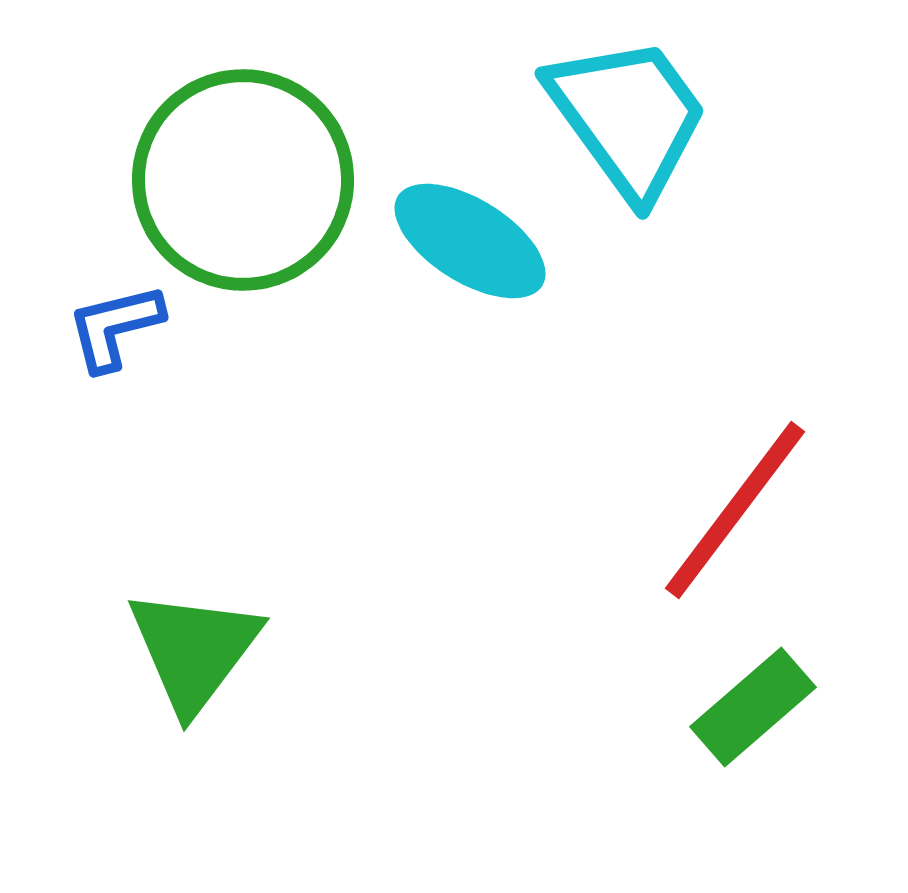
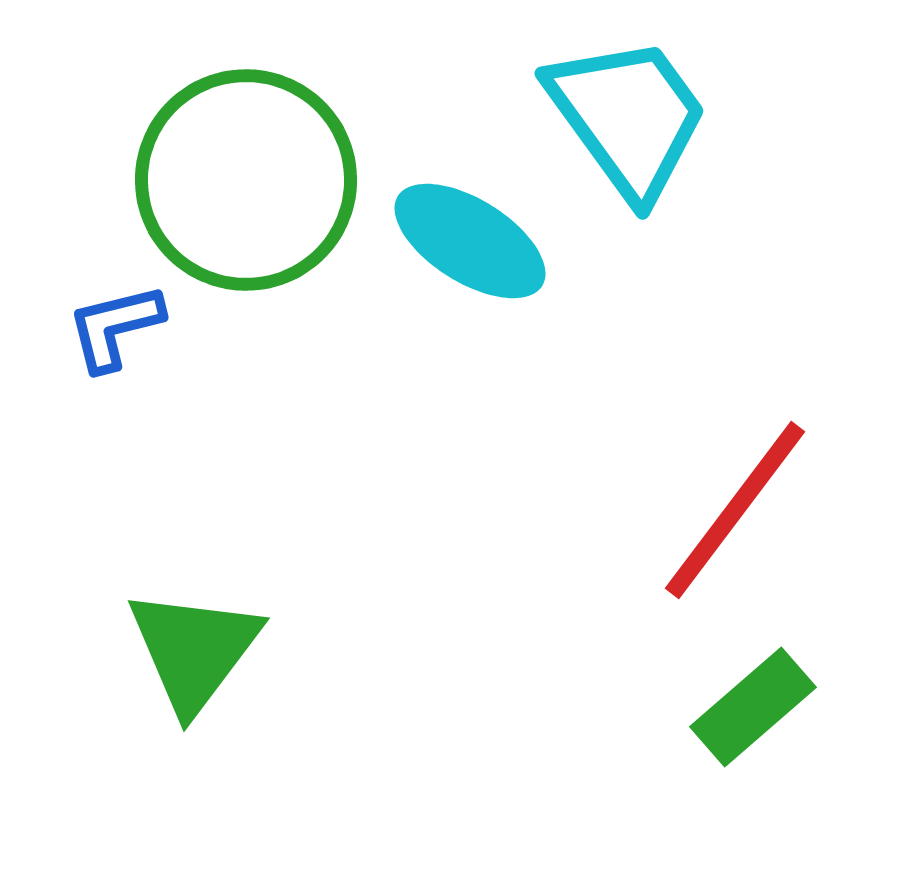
green circle: moved 3 px right
